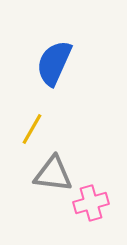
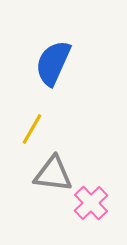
blue semicircle: moved 1 px left
pink cross: rotated 28 degrees counterclockwise
